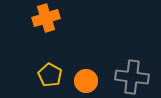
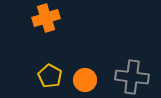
yellow pentagon: moved 1 px down
orange circle: moved 1 px left, 1 px up
